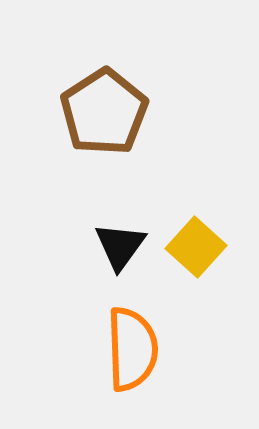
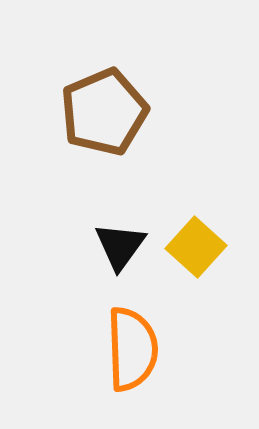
brown pentagon: rotated 10 degrees clockwise
